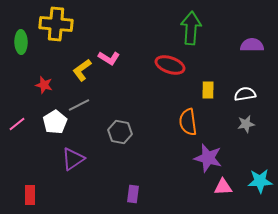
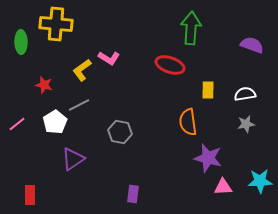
purple semicircle: rotated 20 degrees clockwise
